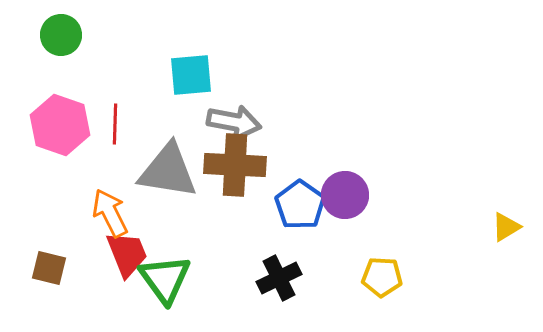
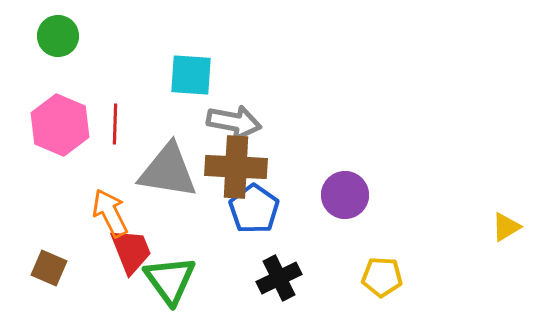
green circle: moved 3 px left, 1 px down
cyan square: rotated 9 degrees clockwise
pink hexagon: rotated 4 degrees clockwise
brown cross: moved 1 px right, 2 px down
blue pentagon: moved 46 px left, 4 px down
red trapezoid: moved 4 px right, 3 px up
brown square: rotated 9 degrees clockwise
green triangle: moved 5 px right, 1 px down
